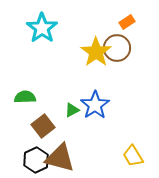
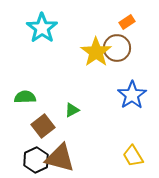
blue star: moved 37 px right, 10 px up
